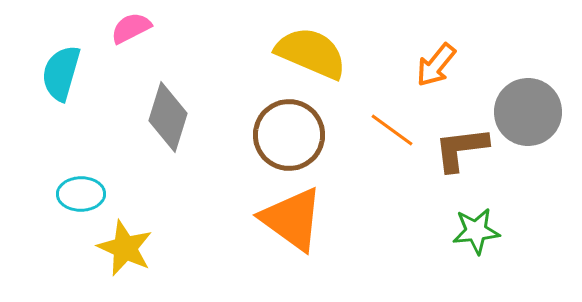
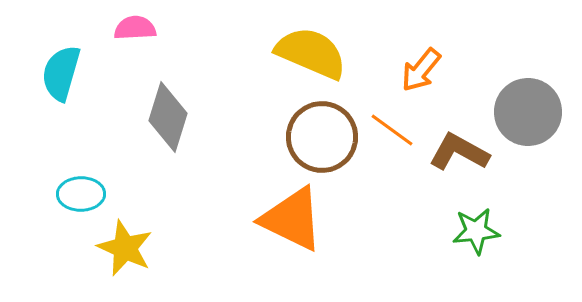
pink semicircle: moved 4 px right; rotated 24 degrees clockwise
orange arrow: moved 15 px left, 5 px down
brown circle: moved 33 px right, 2 px down
brown L-shape: moved 2 px left, 3 px down; rotated 36 degrees clockwise
orange triangle: rotated 10 degrees counterclockwise
